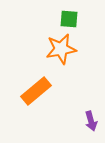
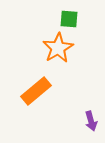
orange star: moved 3 px left, 1 px up; rotated 20 degrees counterclockwise
